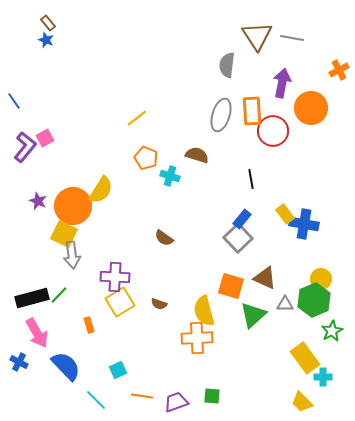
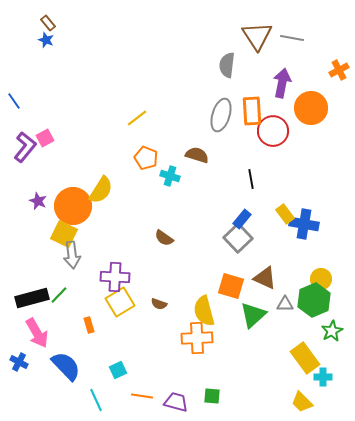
cyan line at (96, 400): rotated 20 degrees clockwise
purple trapezoid at (176, 402): rotated 35 degrees clockwise
